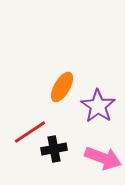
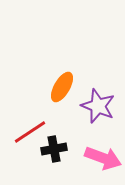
purple star: rotated 12 degrees counterclockwise
